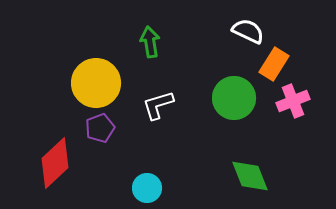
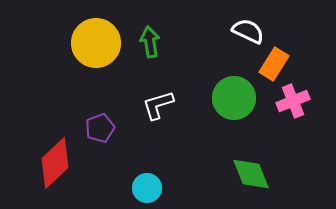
yellow circle: moved 40 px up
green diamond: moved 1 px right, 2 px up
